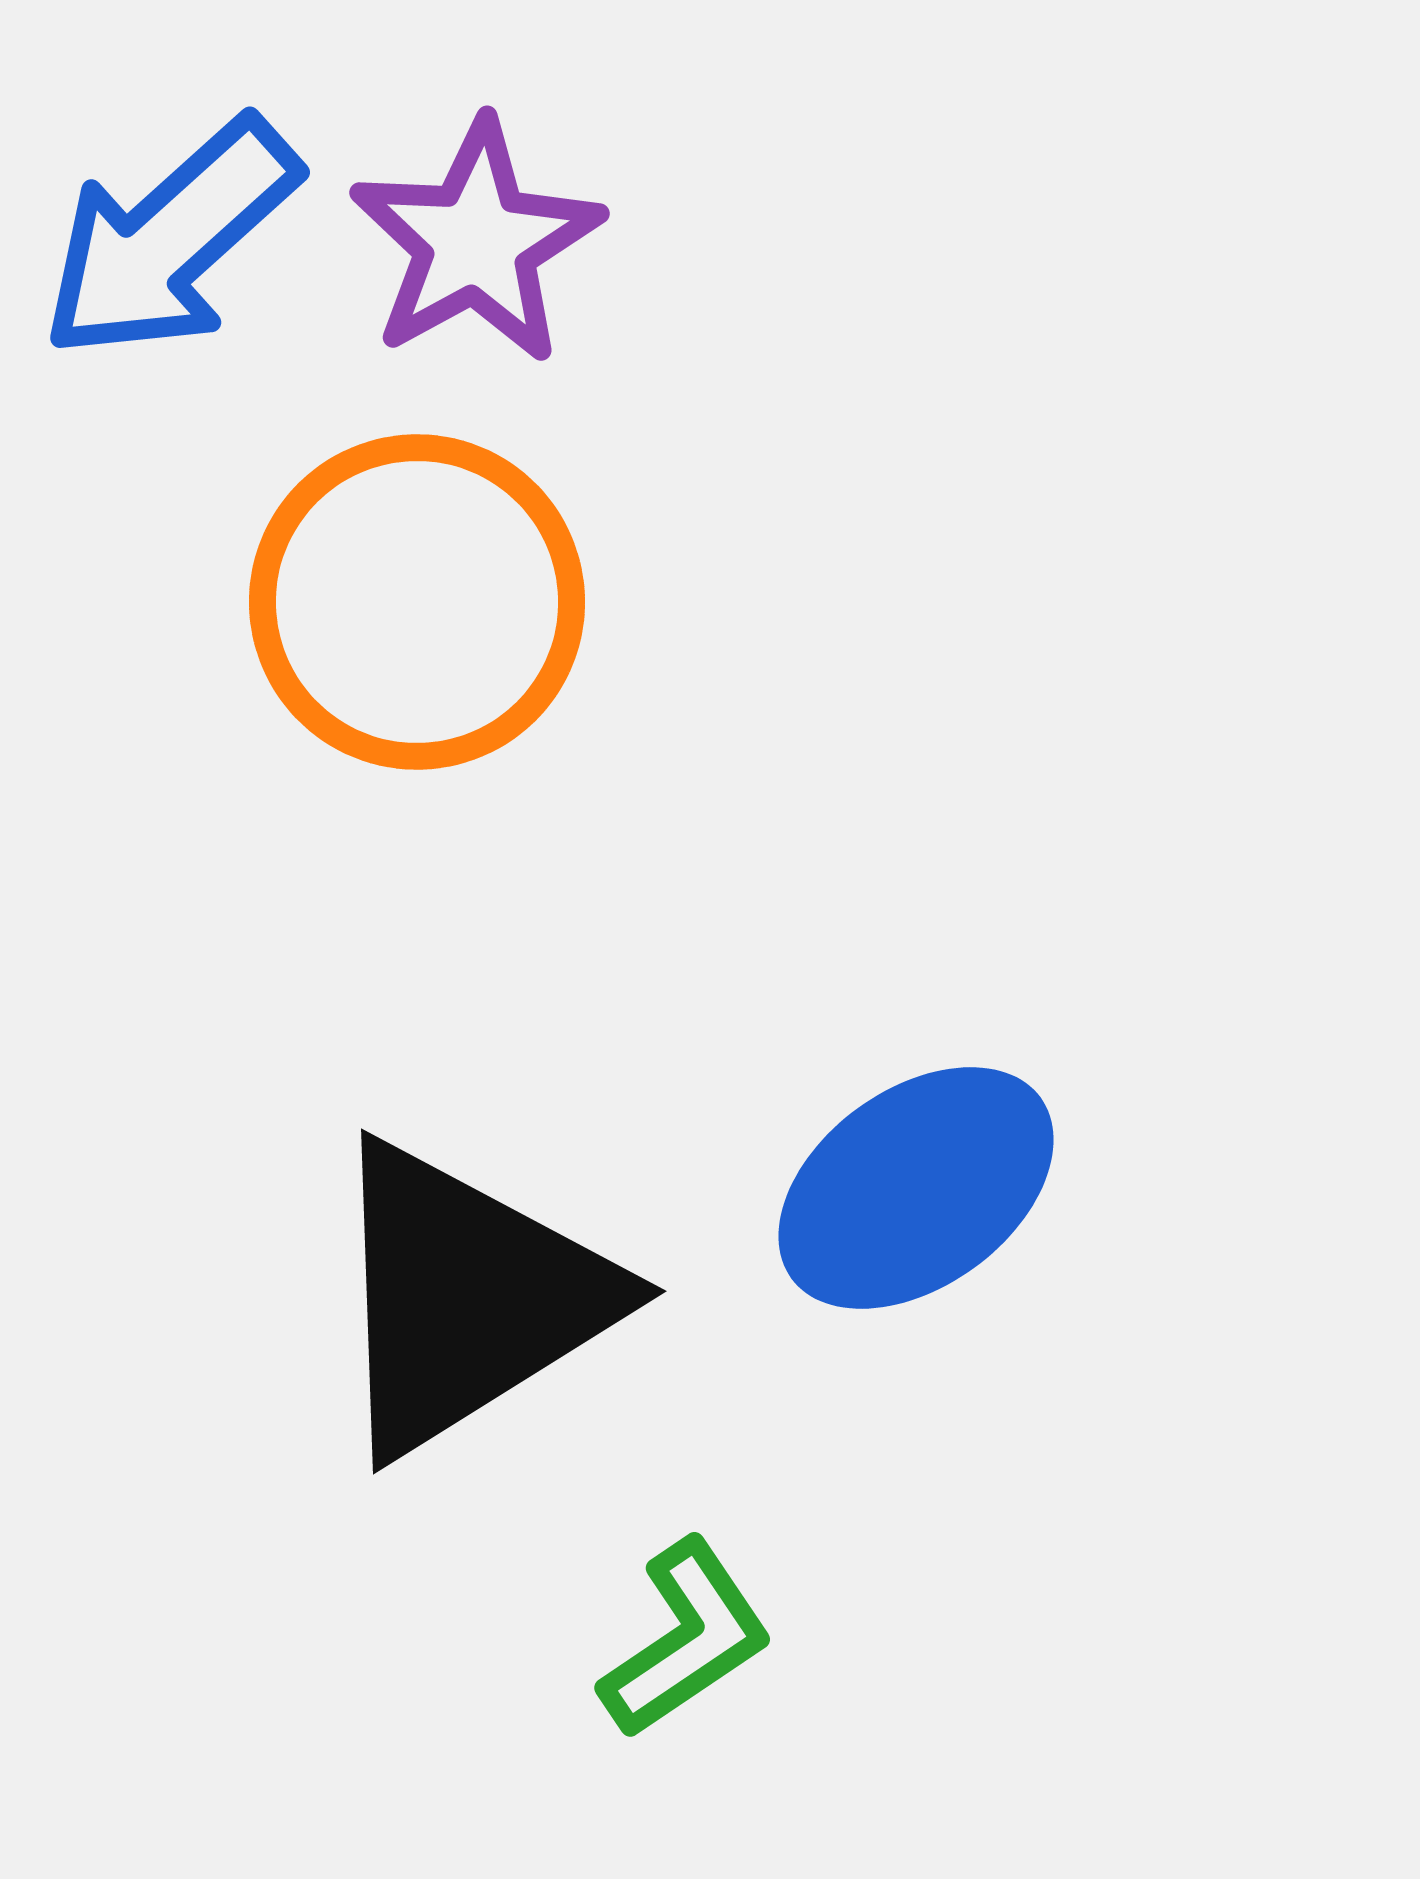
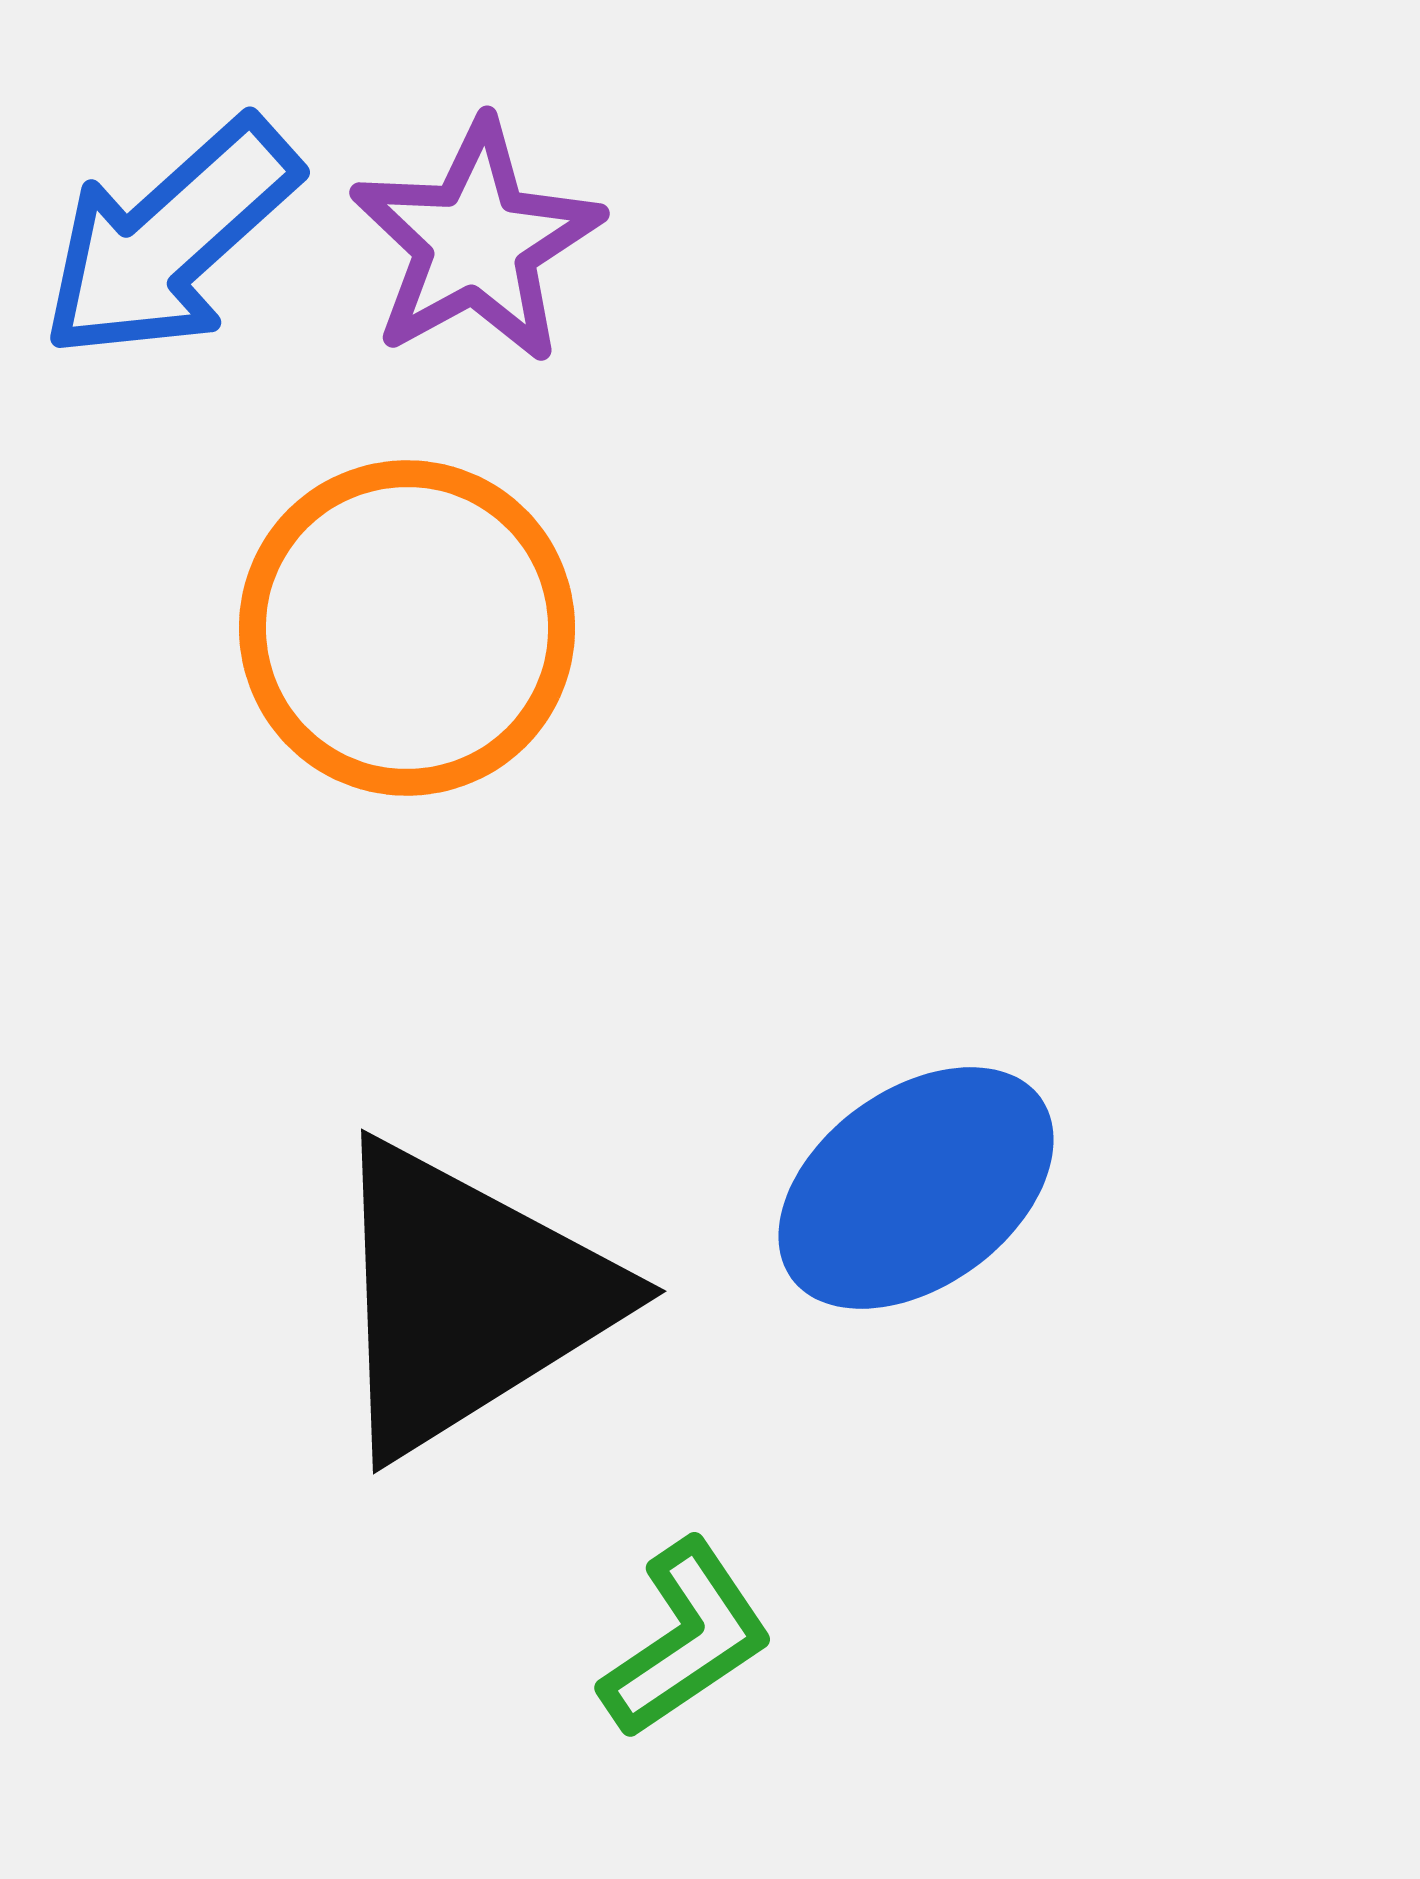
orange circle: moved 10 px left, 26 px down
